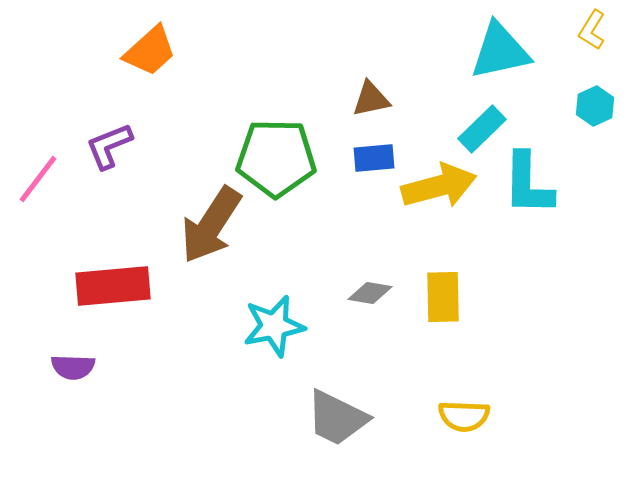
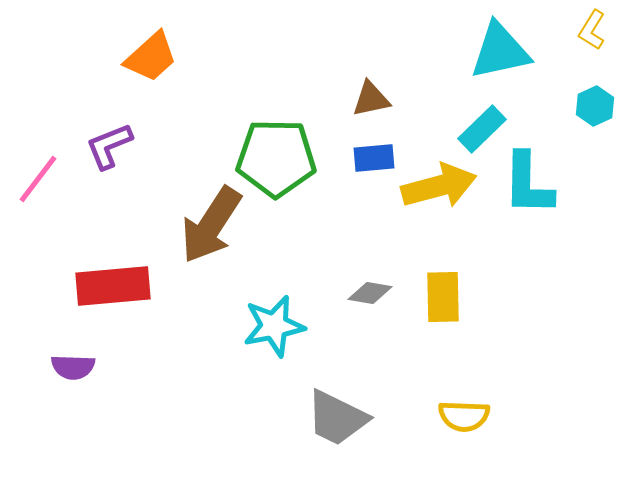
orange trapezoid: moved 1 px right, 6 px down
